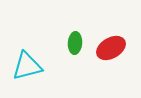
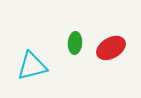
cyan triangle: moved 5 px right
